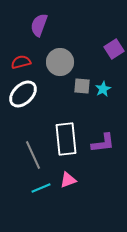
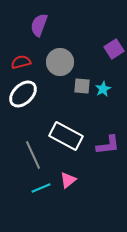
white rectangle: moved 3 px up; rotated 56 degrees counterclockwise
purple L-shape: moved 5 px right, 2 px down
pink triangle: rotated 18 degrees counterclockwise
